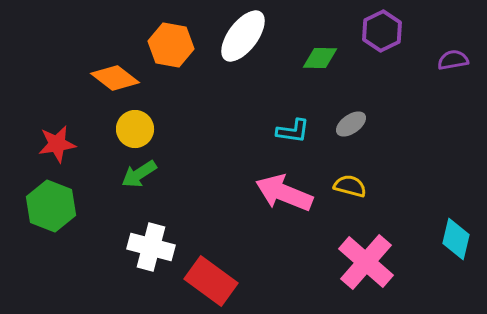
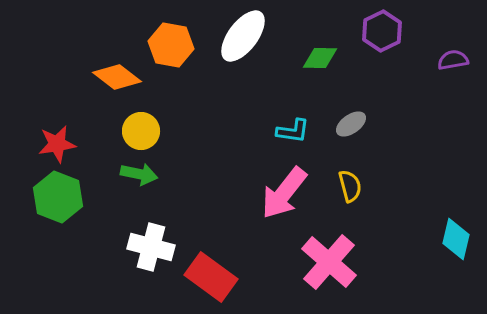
orange diamond: moved 2 px right, 1 px up
yellow circle: moved 6 px right, 2 px down
green arrow: rotated 135 degrees counterclockwise
yellow semicircle: rotated 60 degrees clockwise
pink arrow: rotated 74 degrees counterclockwise
green hexagon: moved 7 px right, 9 px up
pink cross: moved 37 px left
red rectangle: moved 4 px up
